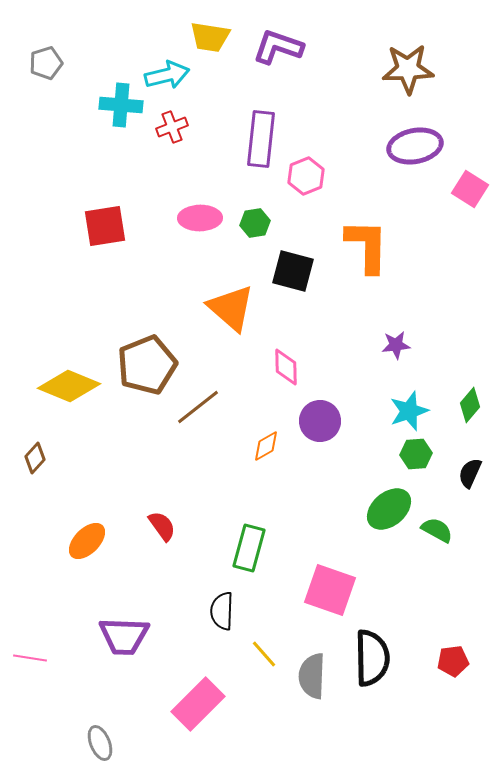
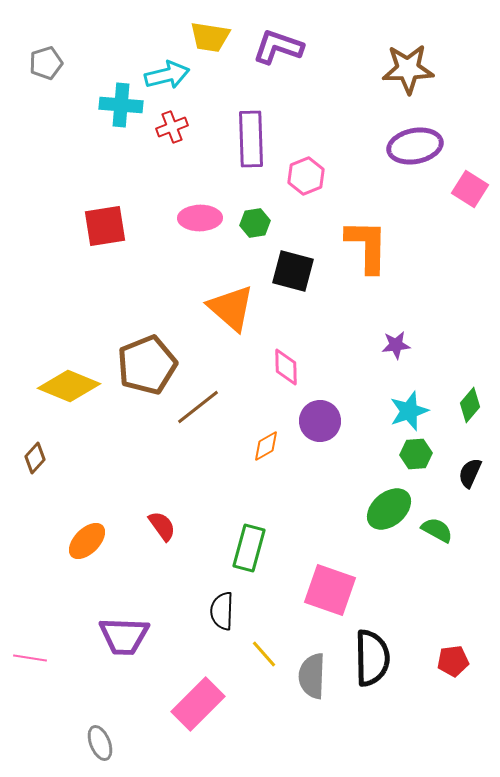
purple rectangle at (261, 139): moved 10 px left; rotated 8 degrees counterclockwise
